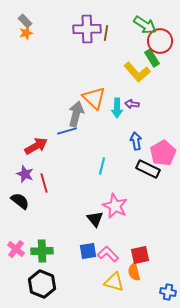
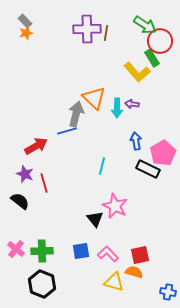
blue square: moved 7 px left
orange semicircle: rotated 120 degrees clockwise
